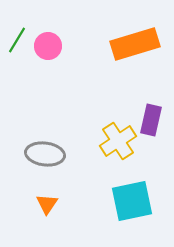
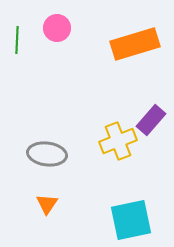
green line: rotated 28 degrees counterclockwise
pink circle: moved 9 px right, 18 px up
purple rectangle: rotated 28 degrees clockwise
yellow cross: rotated 12 degrees clockwise
gray ellipse: moved 2 px right
cyan square: moved 1 px left, 19 px down
